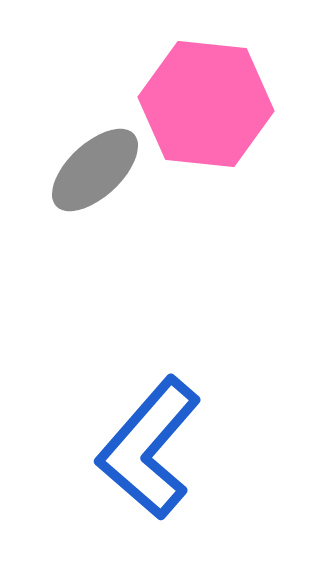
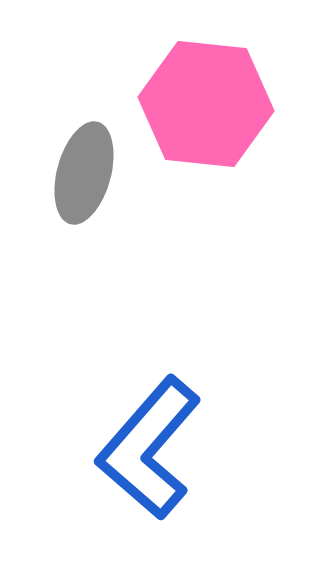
gray ellipse: moved 11 px left, 3 px down; rotated 32 degrees counterclockwise
